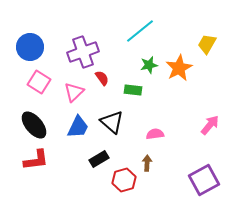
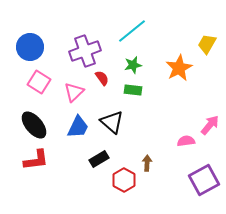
cyan line: moved 8 px left
purple cross: moved 2 px right, 1 px up
green star: moved 16 px left
pink semicircle: moved 31 px right, 7 px down
red hexagon: rotated 15 degrees counterclockwise
